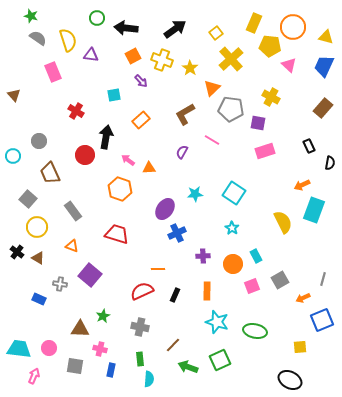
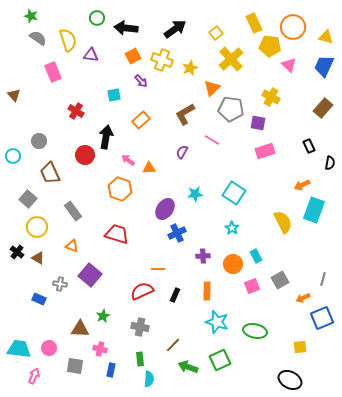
yellow rectangle at (254, 23): rotated 48 degrees counterclockwise
yellow star at (190, 68): rotated 14 degrees clockwise
blue square at (322, 320): moved 2 px up
